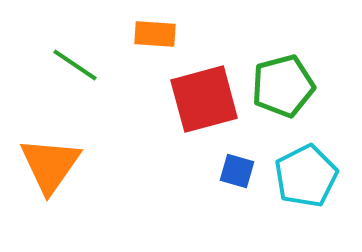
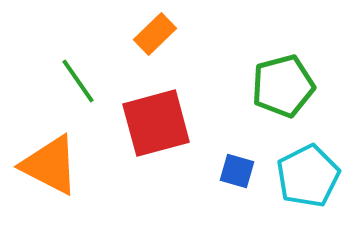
orange rectangle: rotated 48 degrees counterclockwise
green line: moved 3 px right, 16 px down; rotated 21 degrees clockwise
red square: moved 48 px left, 24 px down
orange triangle: rotated 38 degrees counterclockwise
cyan pentagon: moved 2 px right
